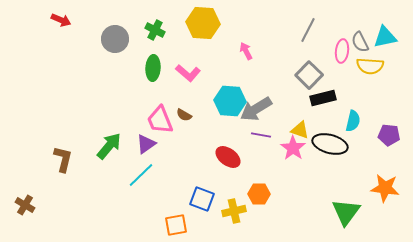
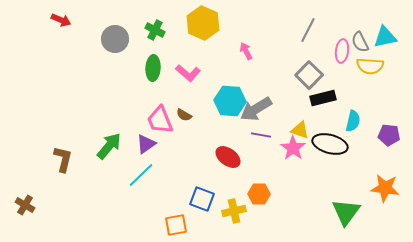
yellow hexagon: rotated 20 degrees clockwise
